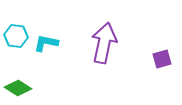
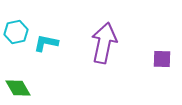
cyan hexagon: moved 4 px up; rotated 20 degrees counterclockwise
purple square: rotated 18 degrees clockwise
green diamond: rotated 28 degrees clockwise
